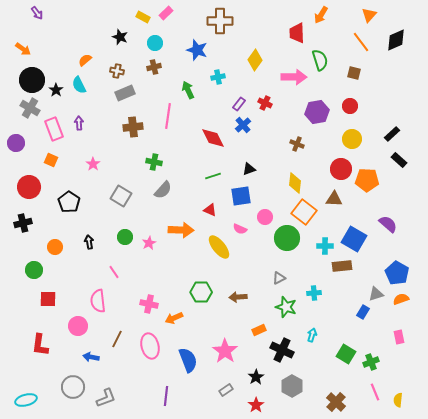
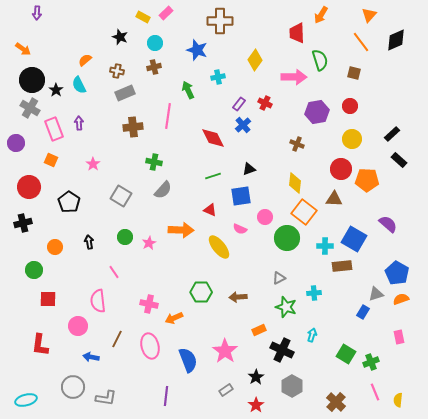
purple arrow at (37, 13): rotated 40 degrees clockwise
gray L-shape at (106, 398): rotated 30 degrees clockwise
